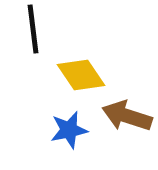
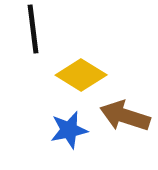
yellow diamond: rotated 24 degrees counterclockwise
brown arrow: moved 2 px left
